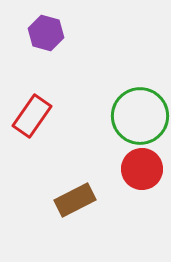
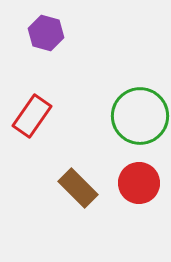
red circle: moved 3 px left, 14 px down
brown rectangle: moved 3 px right, 12 px up; rotated 72 degrees clockwise
